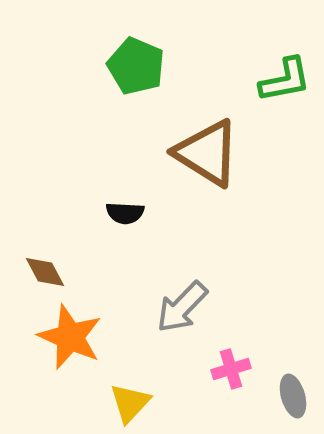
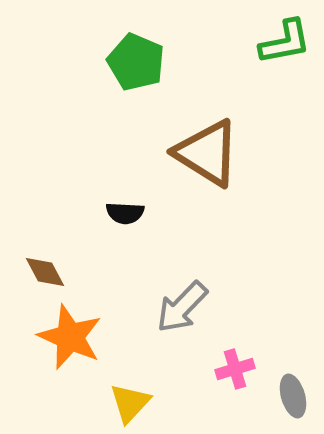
green pentagon: moved 4 px up
green L-shape: moved 38 px up
pink cross: moved 4 px right
